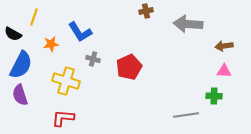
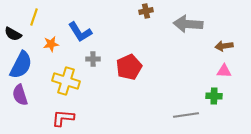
gray cross: rotated 16 degrees counterclockwise
